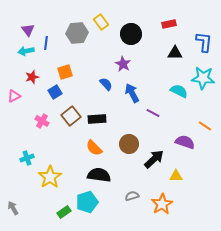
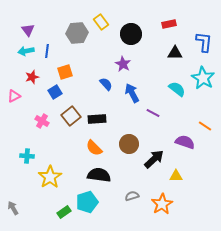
blue line: moved 1 px right, 8 px down
cyan star: rotated 25 degrees clockwise
cyan semicircle: moved 2 px left, 2 px up; rotated 12 degrees clockwise
cyan cross: moved 2 px up; rotated 24 degrees clockwise
